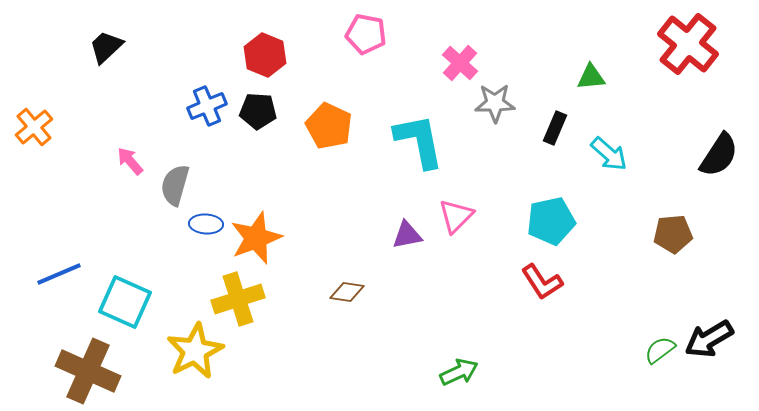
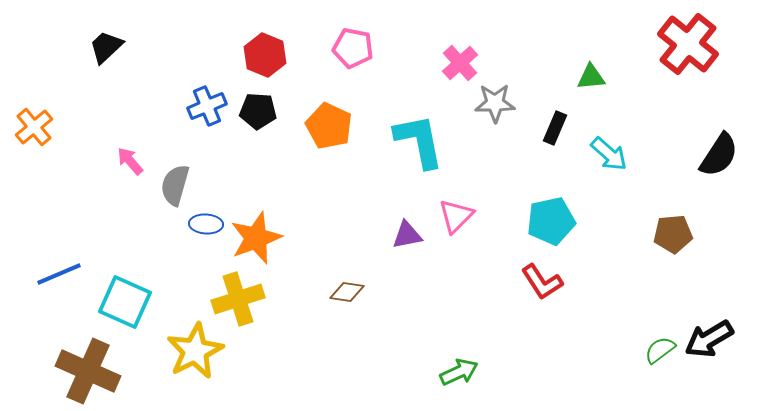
pink pentagon: moved 13 px left, 14 px down
pink cross: rotated 6 degrees clockwise
